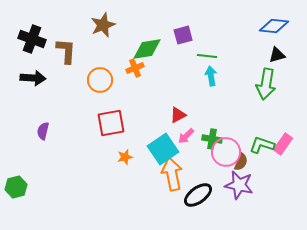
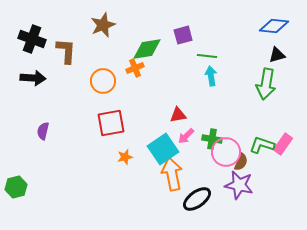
orange circle: moved 3 px right, 1 px down
red triangle: rotated 18 degrees clockwise
black ellipse: moved 1 px left, 4 px down
